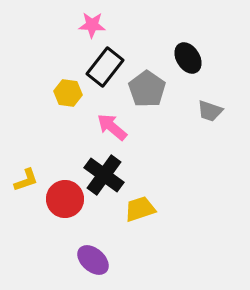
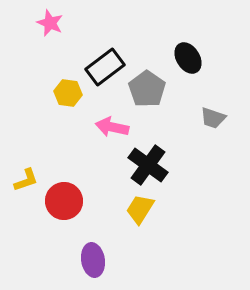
pink star: moved 42 px left, 2 px up; rotated 20 degrees clockwise
black rectangle: rotated 15 degrees clockwise
gray trapezoid: moved 3 px right, 7 px down
pink arrow: rotated 28 degrees counterclockwise
black cross: moved 44 px right, 10 px up
red circle: moved 1 px left, 2 px down
yellow trapezoid: rotated 40 degrees counterclockwise
purple ellipse: rotated 40 degrees clockwise
